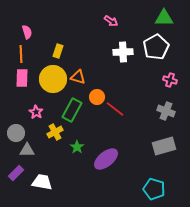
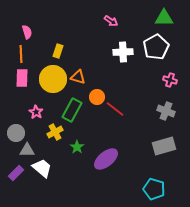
white trapezoid: moved 14 px up; rotated 30 degrees clockwise
